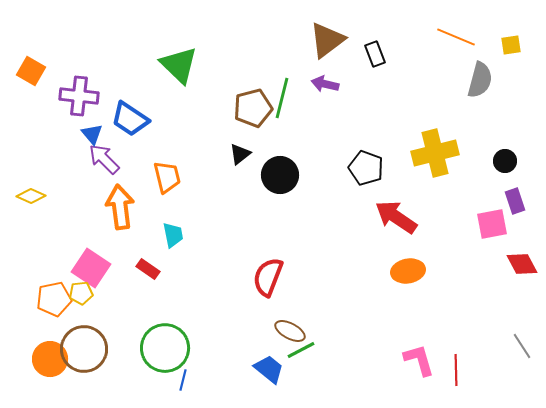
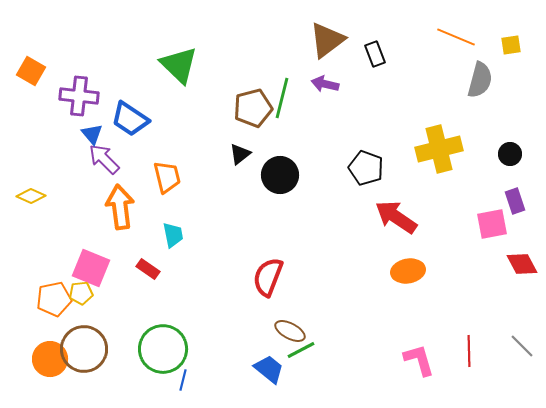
yellow cross at (435, 153): moved 4 px right, 4 px up
black circle at (505, 161): moved 5 px right, 7 px up
pink square at (91, 268): rotated 12 degrees counterclockwise
gray line at (522, 346): rotated 12 degrees counterclockwise
green circle at (165, 348): moved 2 px left, 1 px down
red line at (456, 370): moved 13 px right, 19 px up
